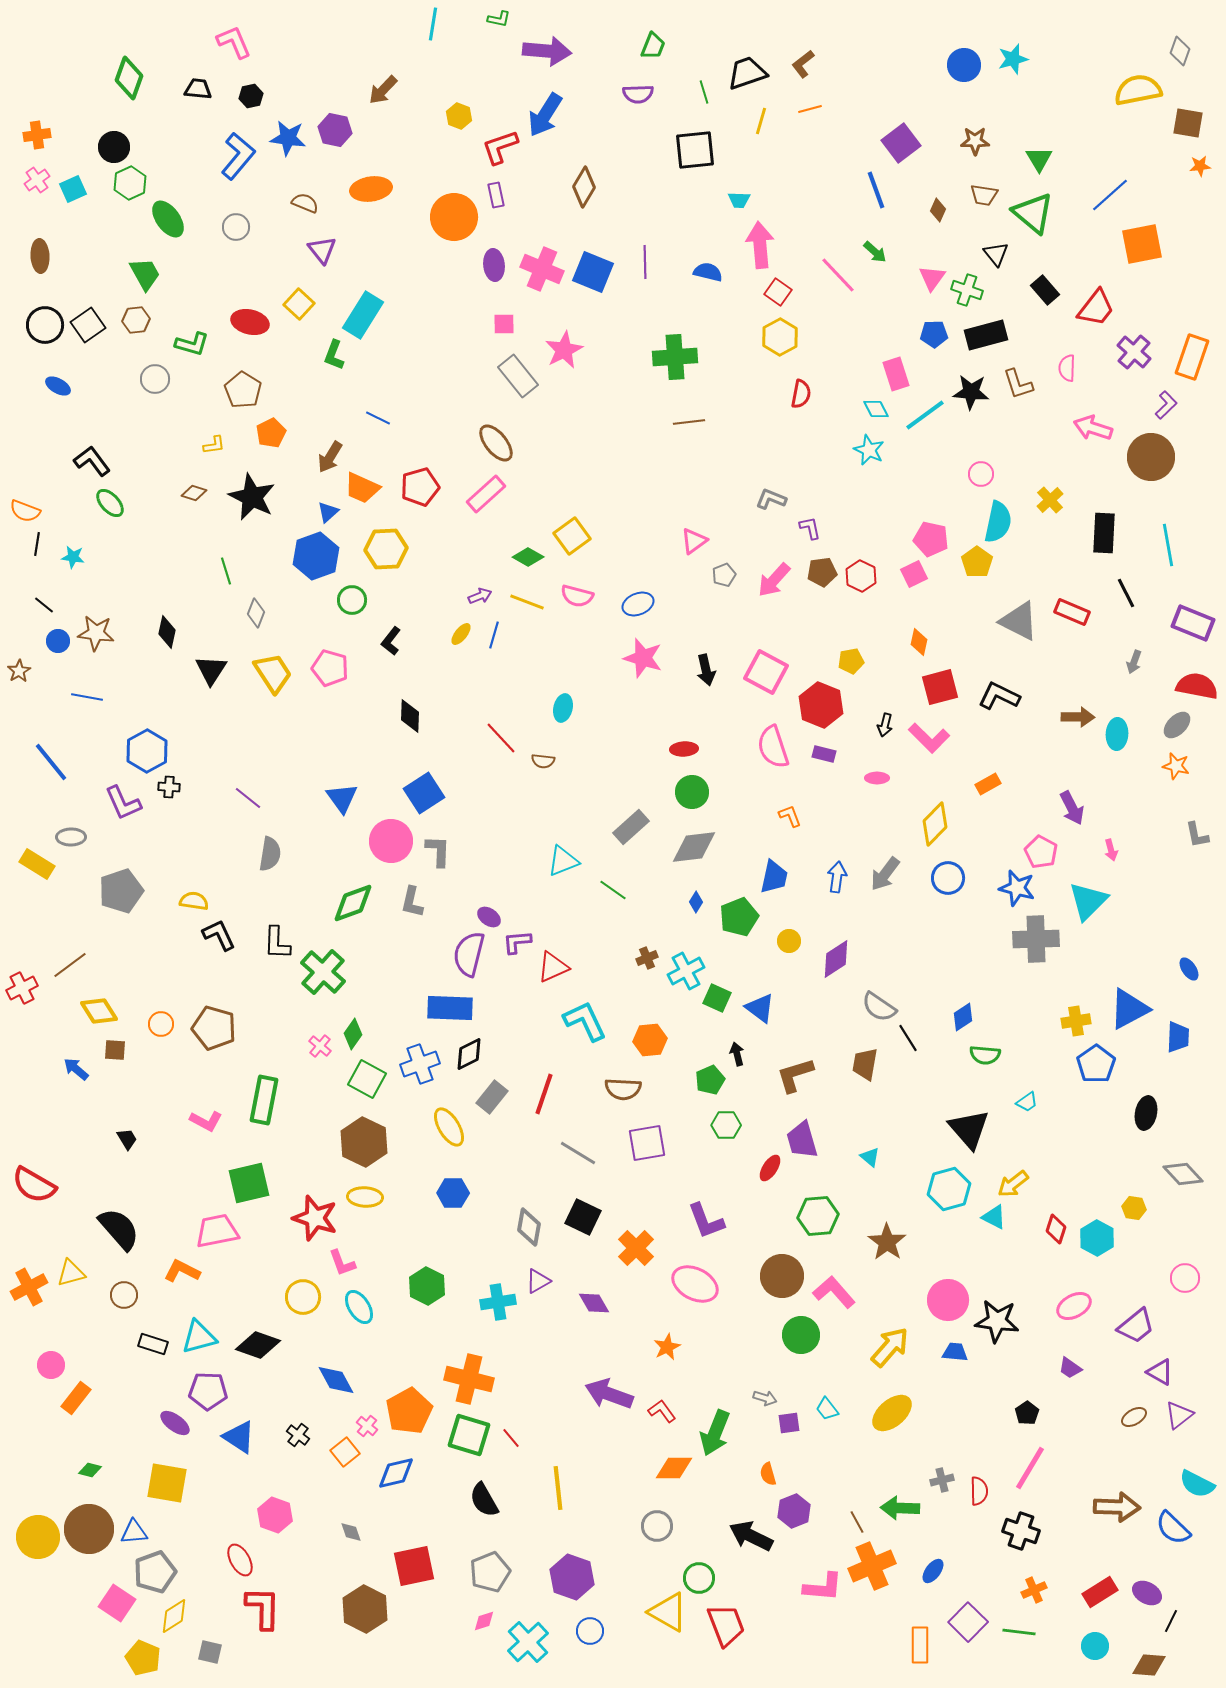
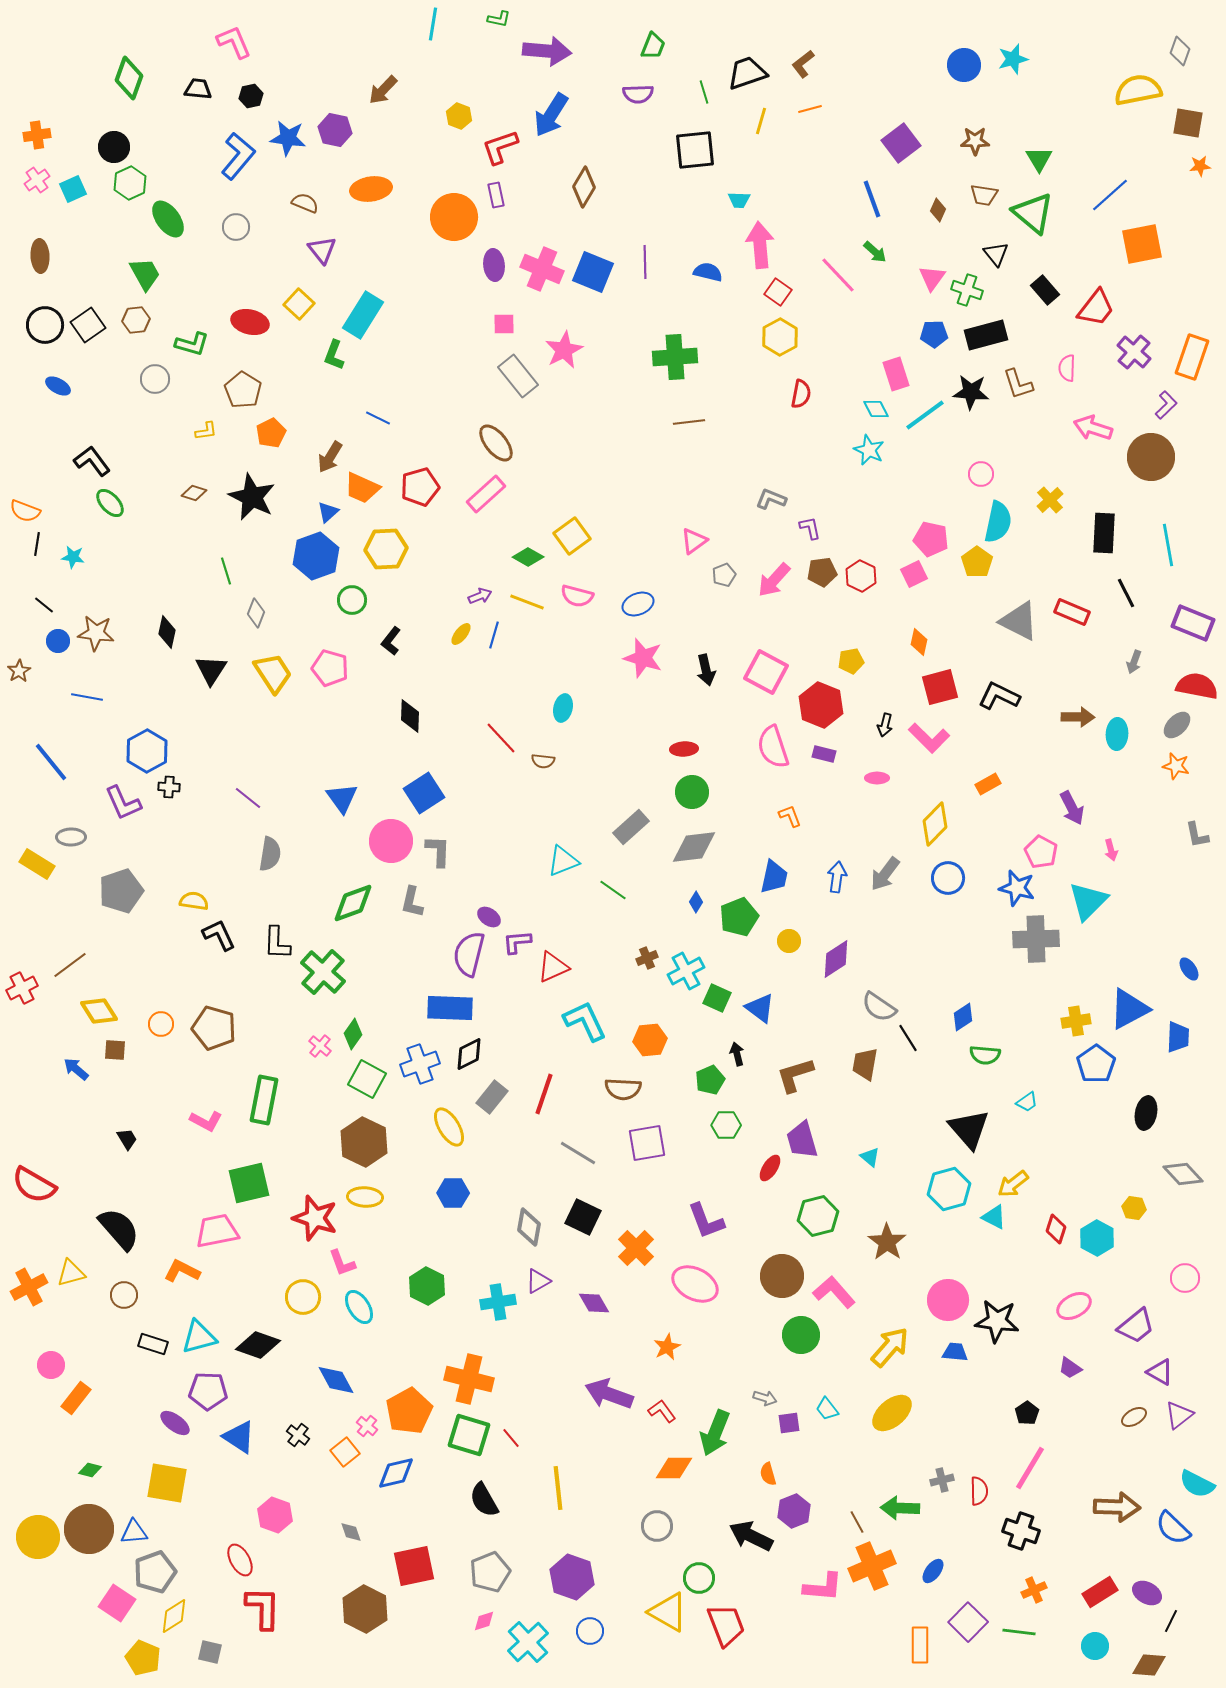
blue arrow at (545, 115): moved 6 px right
blue line at (876, 190): moved 4 px left, 9 px down
yellow L-shape at (214, 445): moved 8 px left, 14 px up
green hexagon at (818, 1216): rotated 9 degrees counterclockwise
